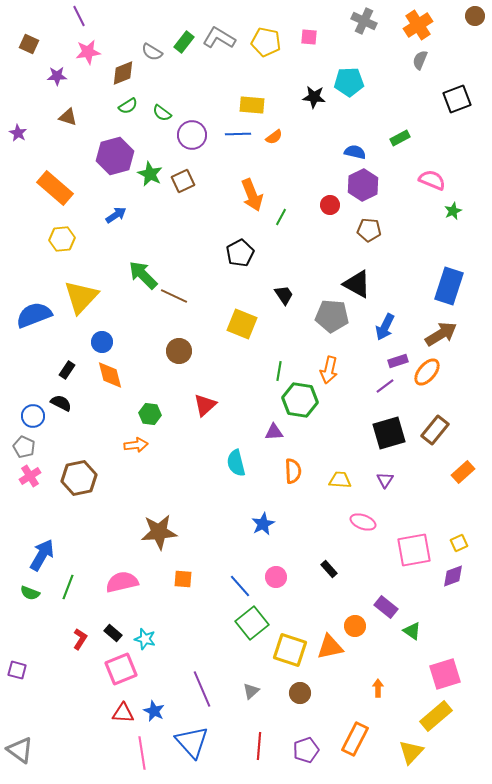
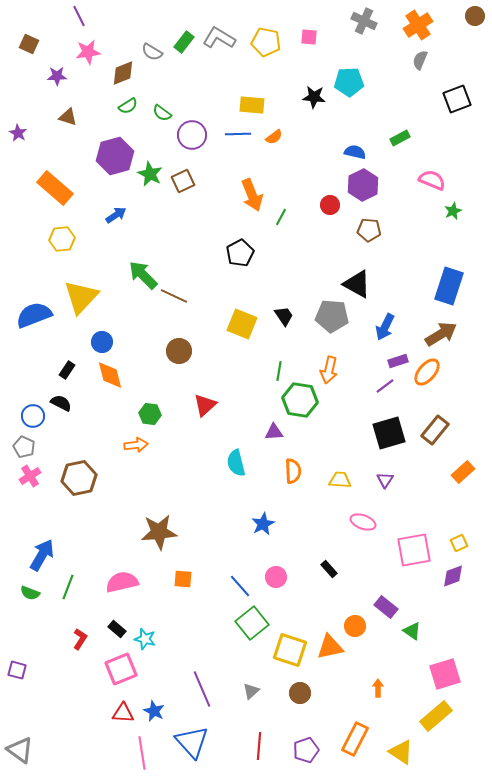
black trapezoid at (284, 295): moved 21 px down
black rectangle at (113, 633): moved 4 px right, 4 px up
yellow triangle at (411, 752): moved 10 px left; rotated 40 degrees counterclockwise
